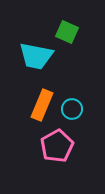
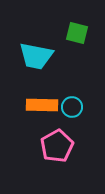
green square: moved 10 px right, 1 px down; rotated 10 degrees counterclockwise
orange rectangle: rotated 68 degrees clockwise
cyan circle: moved 2 px up
